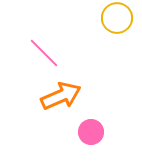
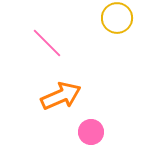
pink line: moved 3 px right, 10 px up
